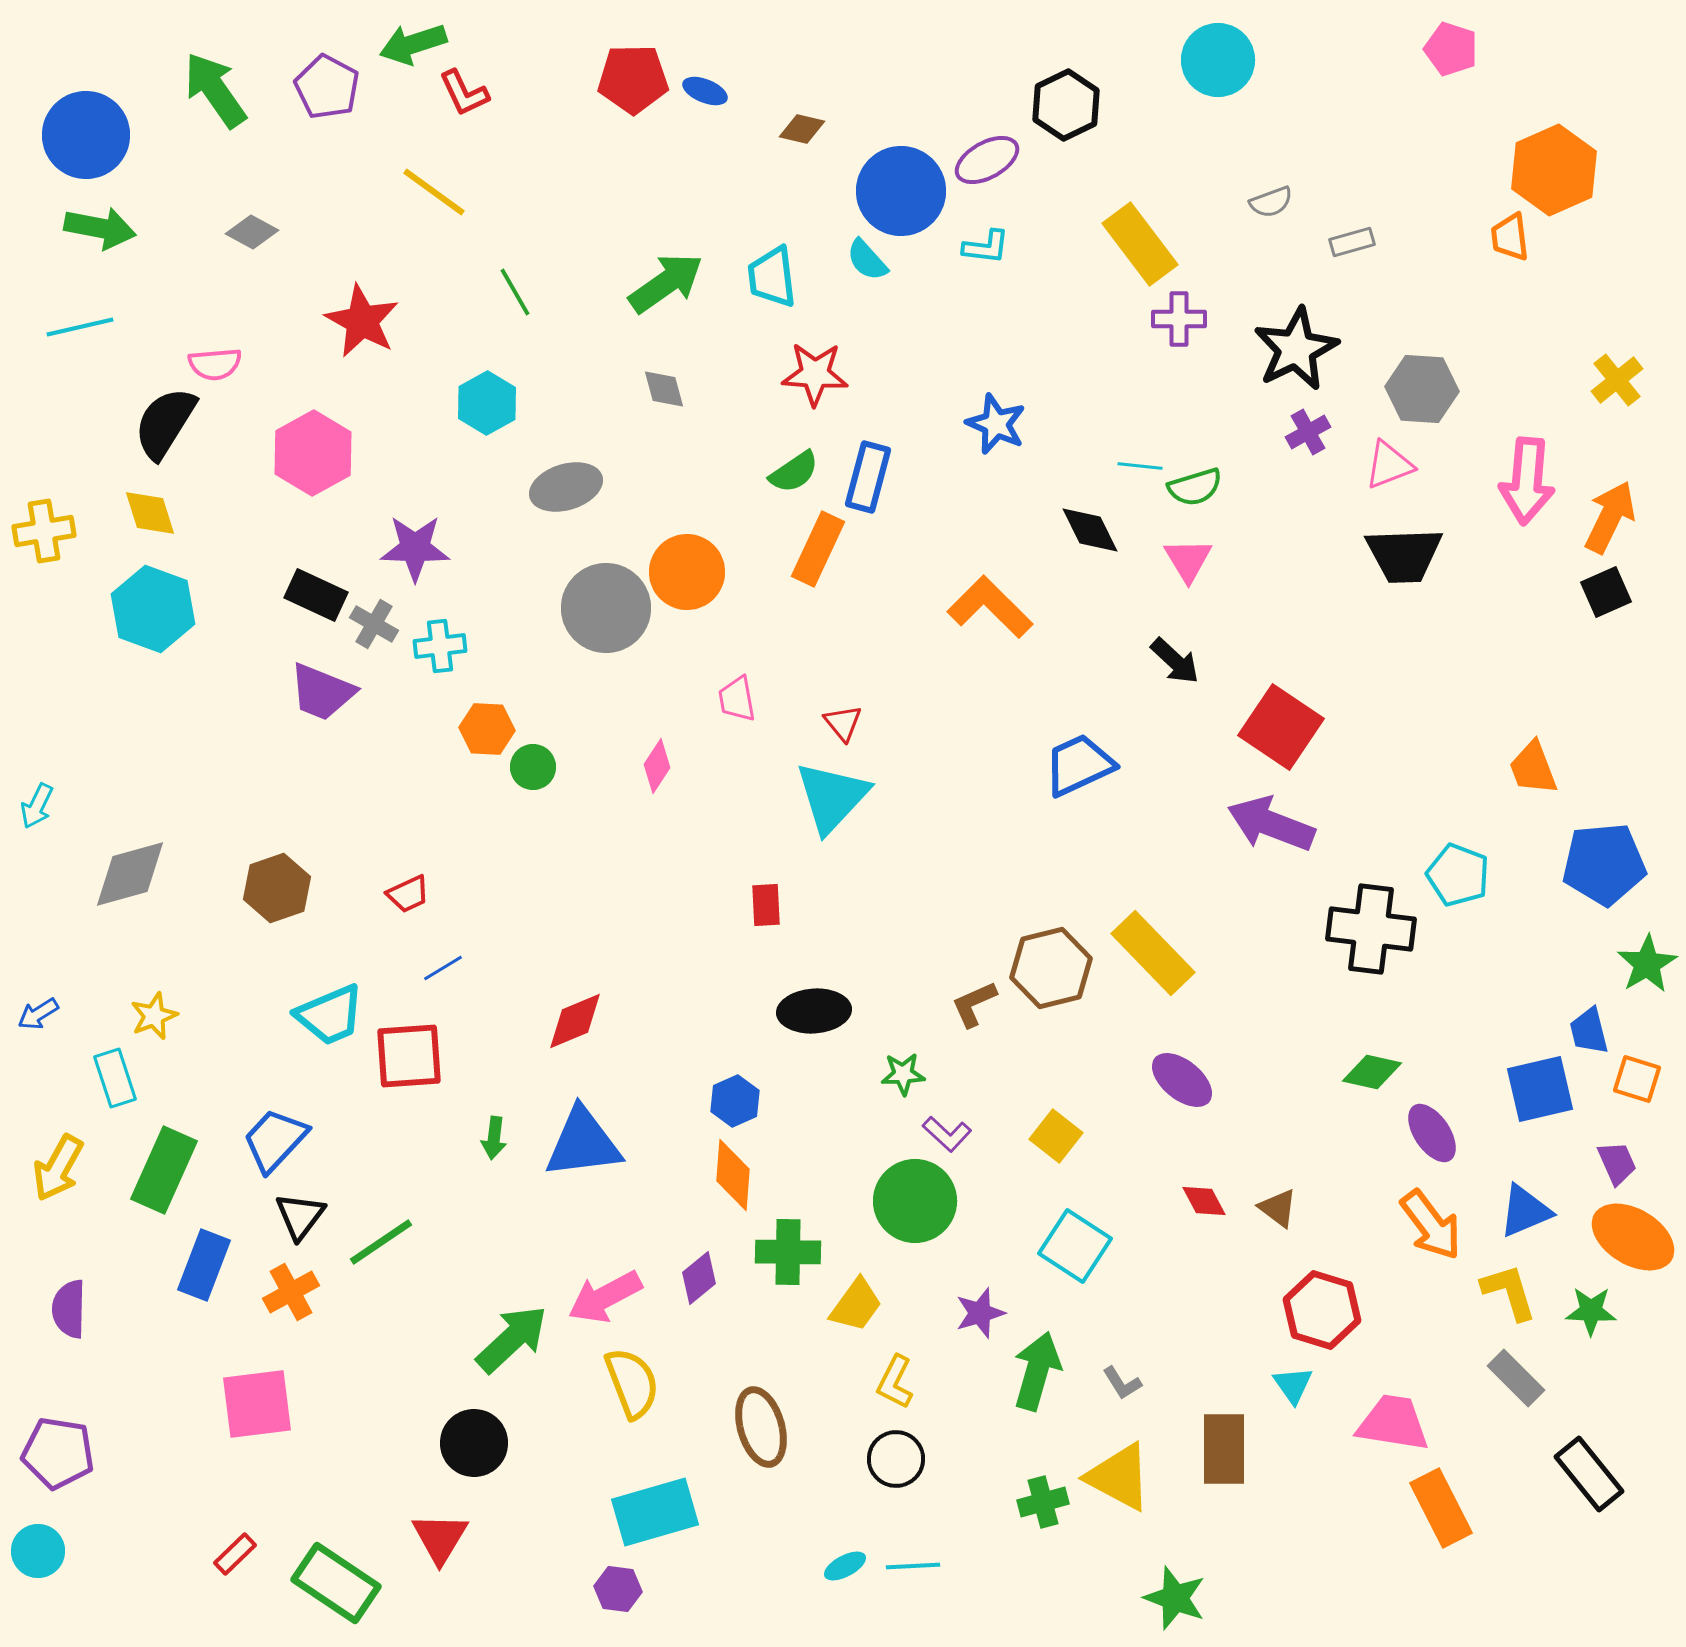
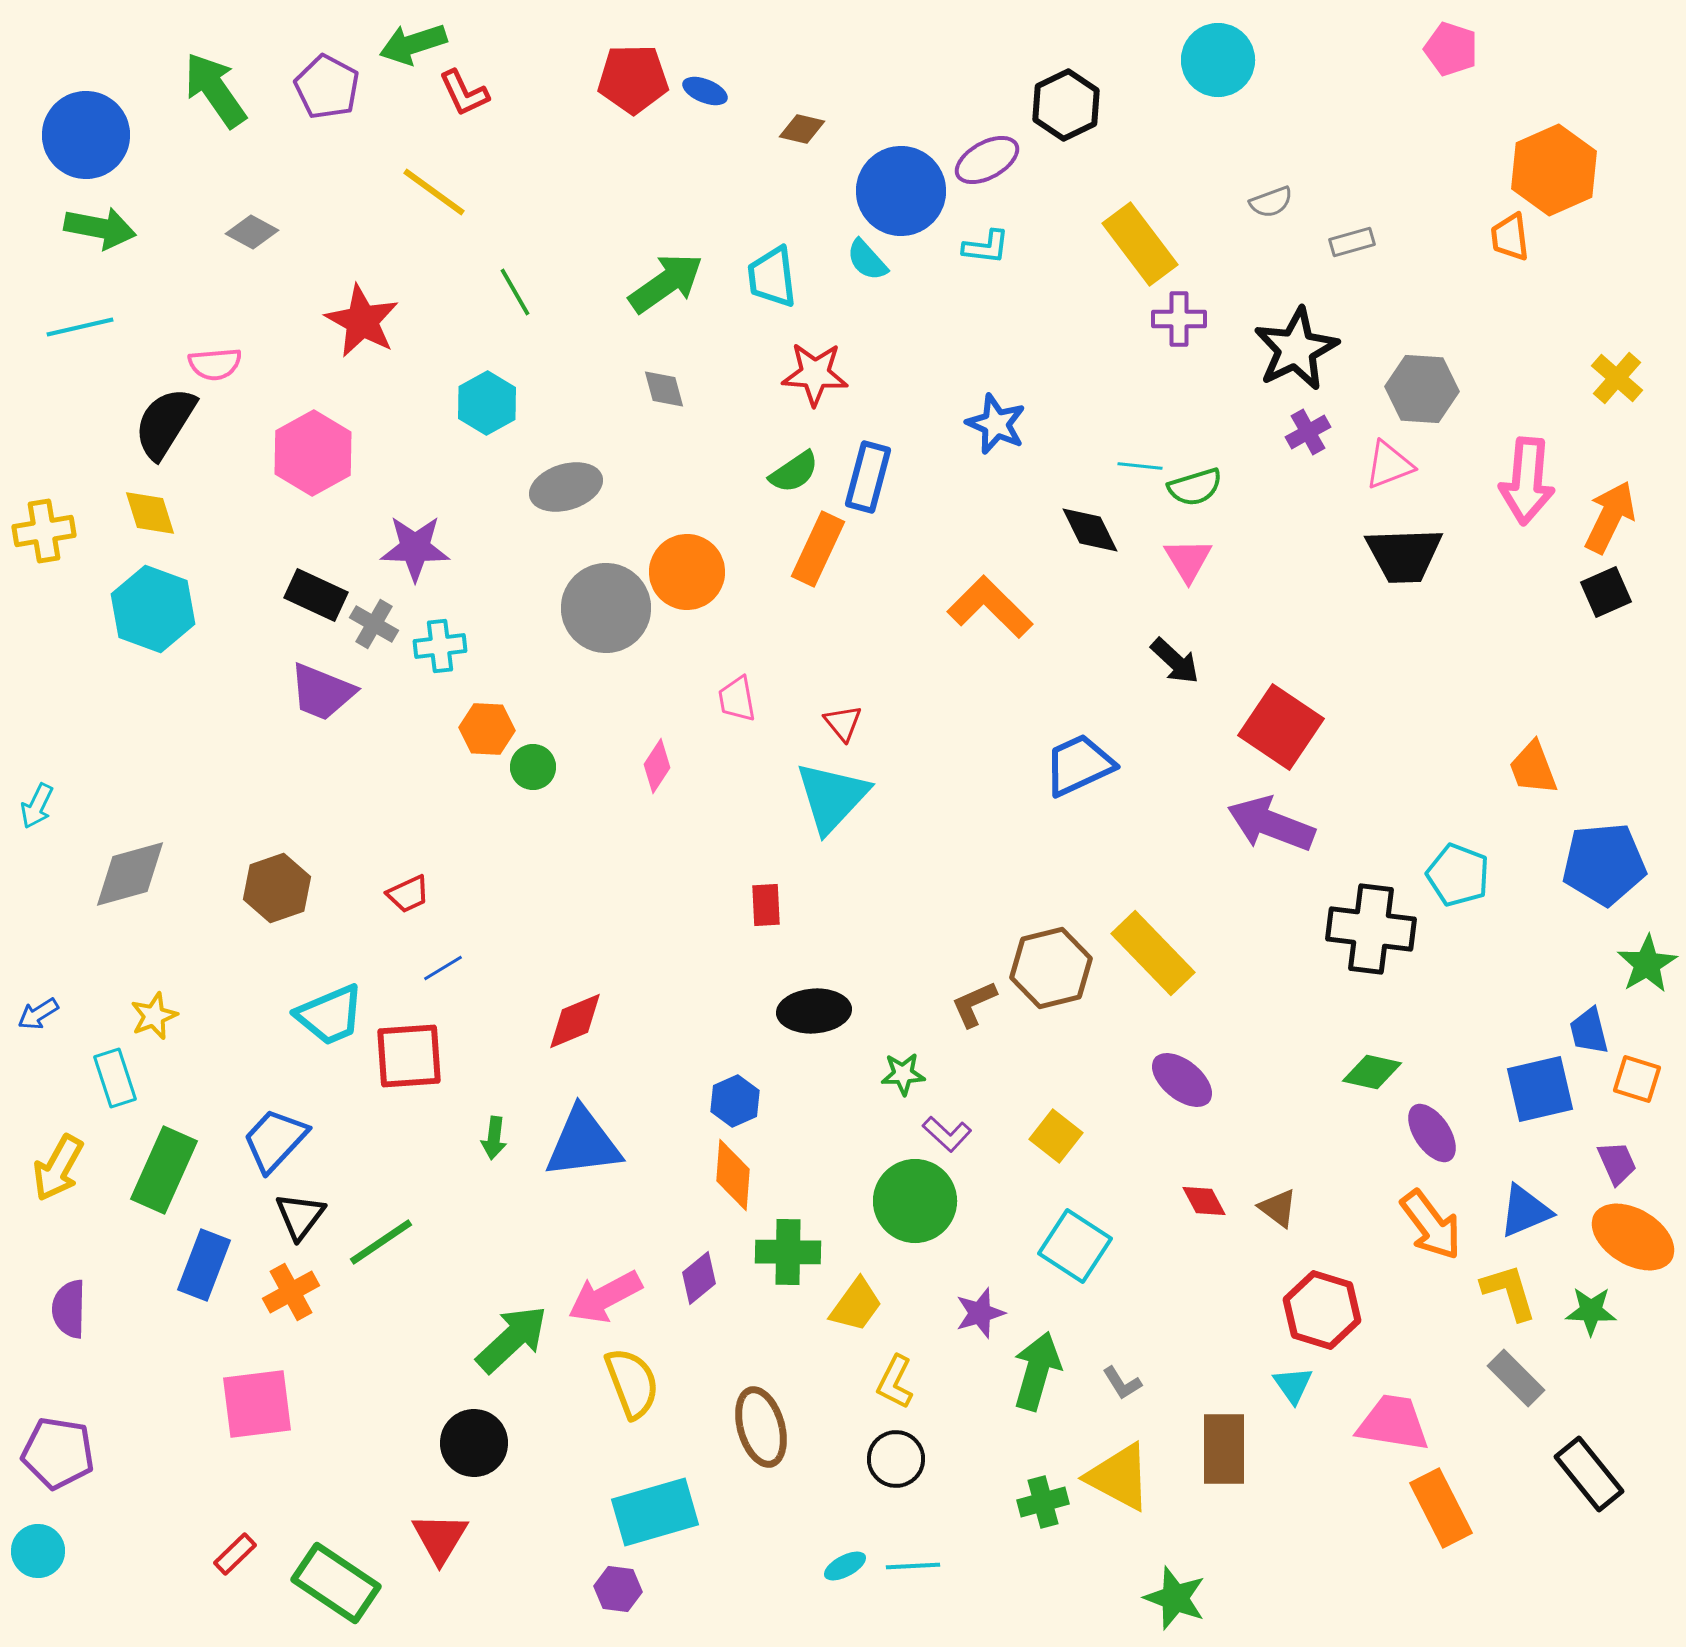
yellow cross at (1617, 380): moved 2 px up; rotated 10 degrees counterclockwise
